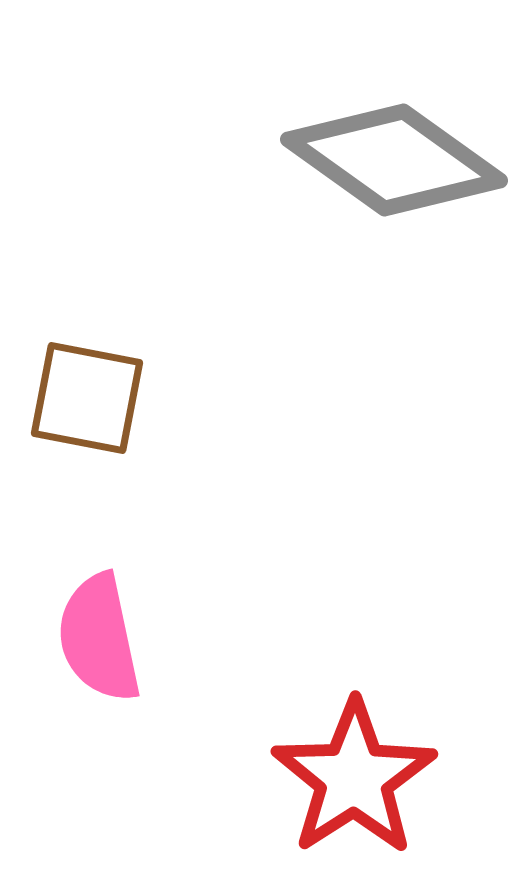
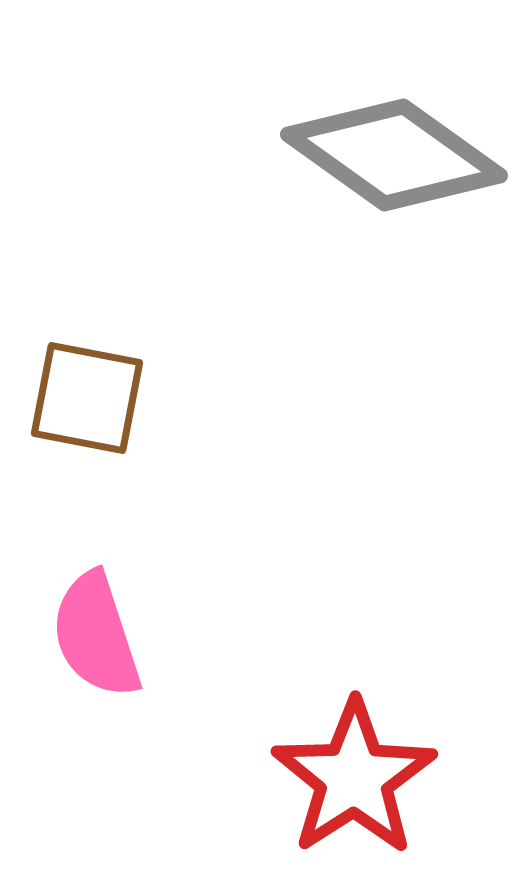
gray diamond: moved 5 px up
pink semicircle: moved 3 px left, 3 px up; rotated 6 degrees counterclockwise
